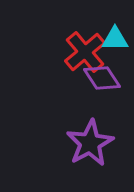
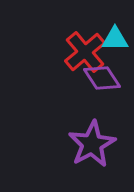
purple star: moved 2 px right, 1 px down
